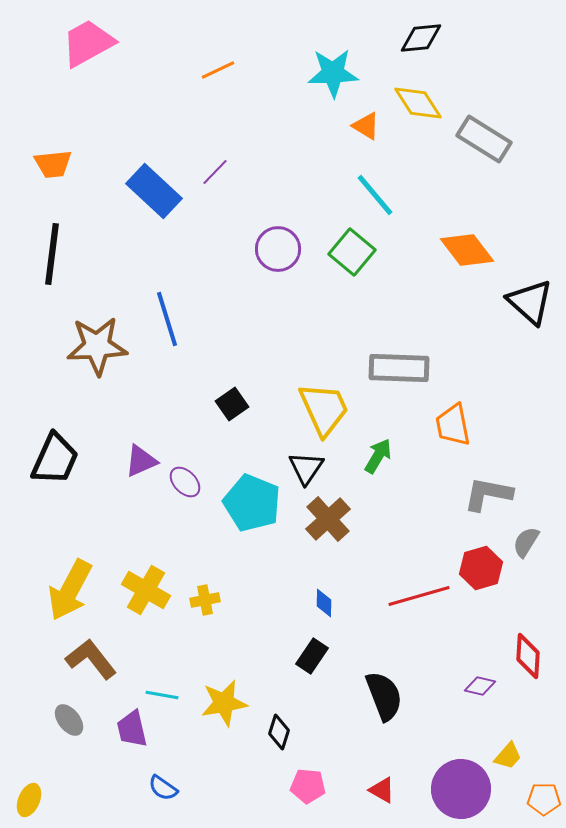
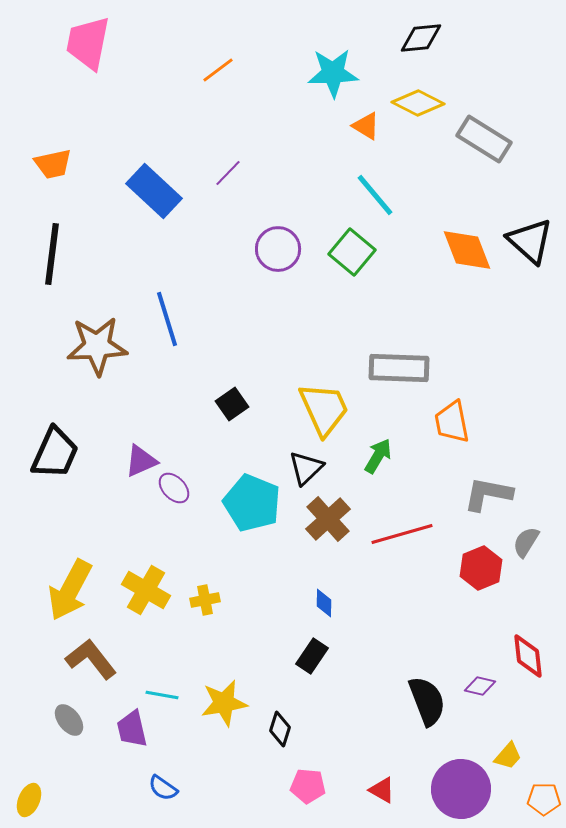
pink trapezoid at (88, 43): rotated 50 degrees counterclockwise
orange line at (218, 70): rotated 12 degrees counterclockwise
yellow diamond at (418, 103): rotated 30 degrees counterclockwise
orange trapezoid at (53, 164): rotated 6 degrees counterclockwise
purple line at (215, 172): moved 13 px right, 1 px down
orange diamond at (467, 250): rotated 16 degrees clockwise
black triangle at (530, 302): moved 61 px up
orange trapezoid at (453, 425): moved 1 px left, 3 px up
black trapezoid at (55, 459): moved 6 px up
black triangle at (306, 468): rotated 12 degrees clockwise
purple ellipse at (185, 482): moved 11 px left, 6 px down
red hexagon at (481, 568): rotated 6 degrees counterclockwise
red line at (419, 596): moved 17 px left, 62 px up
red diamond at (528, 656): rotated 9 degrees counterclockwise
black semicircle at (384, 696): moved 43 px right, 5 px down
black diamond at (279, 732): moved 1 px right, 3 px up
